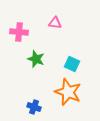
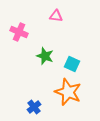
pink triangle: moved 1 px right, 7 px up
pink cross: rotated 18 degrees clockwise
green star: moved 9 px right, 3 px up
blue cross: rotated 32 degrees clockwise
